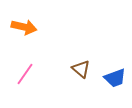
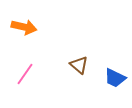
brown triangle: moved 2 px left, 4 px up
blue trapezoid: rotated 45 degrees clockwise
